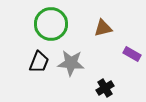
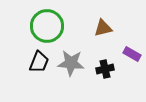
green circle: moved 4 px left, 2 px down
black cross: moved 19 px up; rotated 18 degrees clockwise
